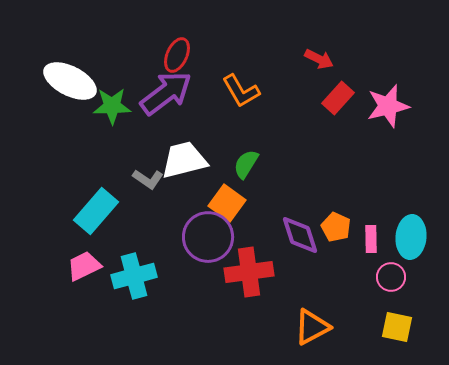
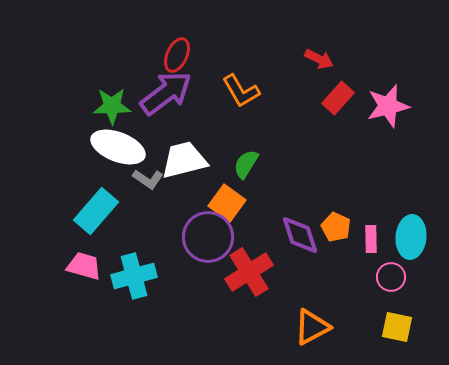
white ellipse: moved 48 px right, 66 px down; rotated 6 degrees counterclockwise
pink trapezoid: rotated 42 degrees clockwise
red cross: rotated 24 degrees counterclockwise
